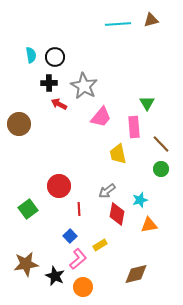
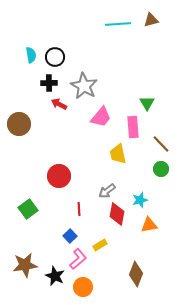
pink rectangle: moved 1 px left
red circle: moved 10 px up
brown star: moved 1 px left, 1 px down
brown diamond: rotated 55 degrees counterclockwise
